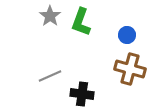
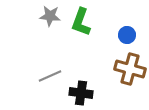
gray star: rotated 30 degrees counterclockwise
black cross: moved 1 px left, 1 px up
